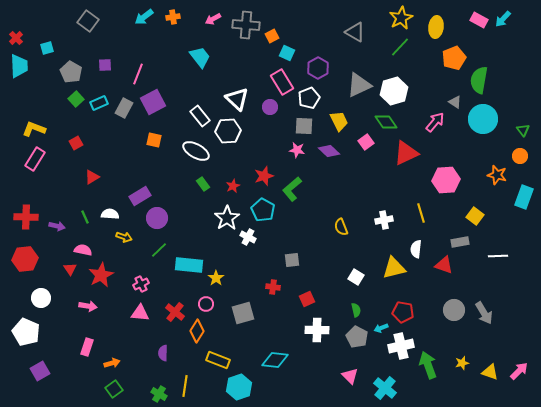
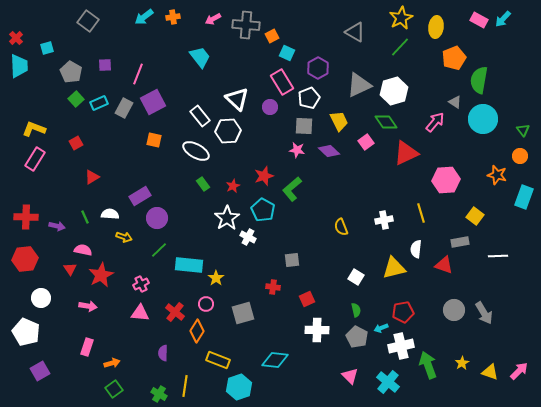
red pentagon at (403, 312): rotated 20 degrees counterclockwise
yellow star at (462, 363): rotated 16 degrees counterclockwise
cyan cross at (385, 388): moved 3 px right, 6 px up
